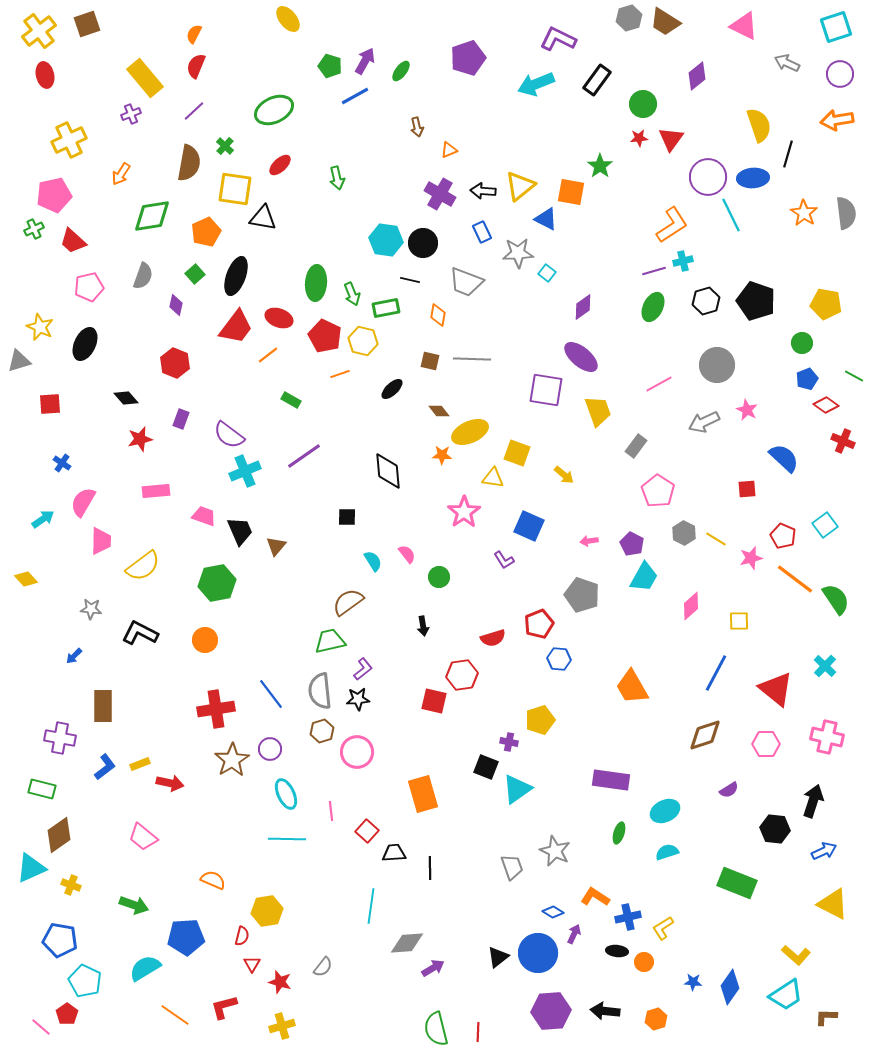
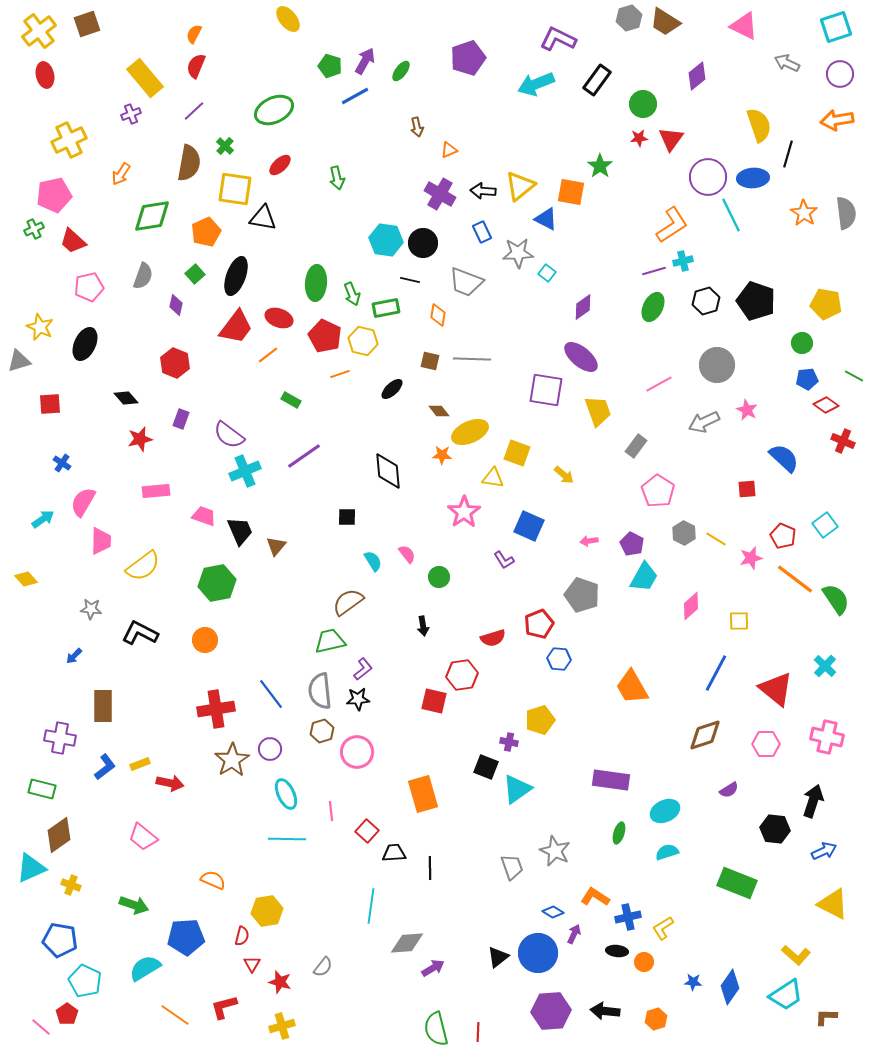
blue pentagon at (807, 379): rotated 15 degrees clockwise
